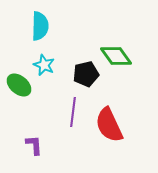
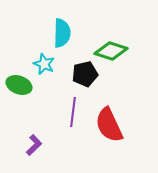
cyan semicircle: moved 22 px right, 7 px down
green diamond: moved 5 px left, 5 px up; rotated 36 degrees counterclockwise
cyan star: moved 1 px up
black pentagon: moved 1 px left
green ellipse: rotated 20 degrees counterclockwise
purple L-shape: rotated 50 degrees clockwise
